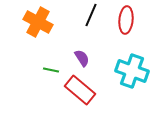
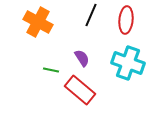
cyan cross: moved 4 px left, 8 px up
